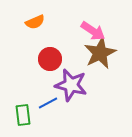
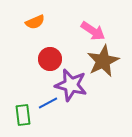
brown star: moved 3 px right, 8 px down
